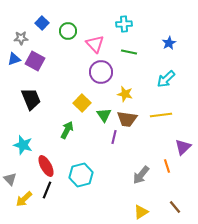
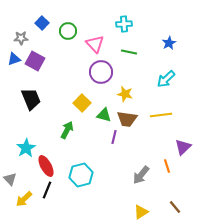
green triangle: rotated 42 degrees counterclockwise
cyan star: moved 3 px right, 3 px down; rotated 24 degrees clockwise
